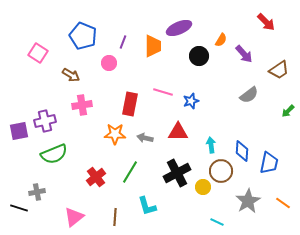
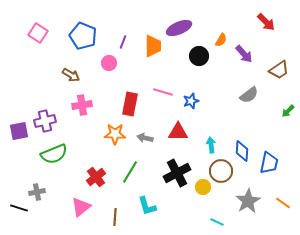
pink square: moved 20 px up
pink triangle: moved 7 px right, 10 px up
